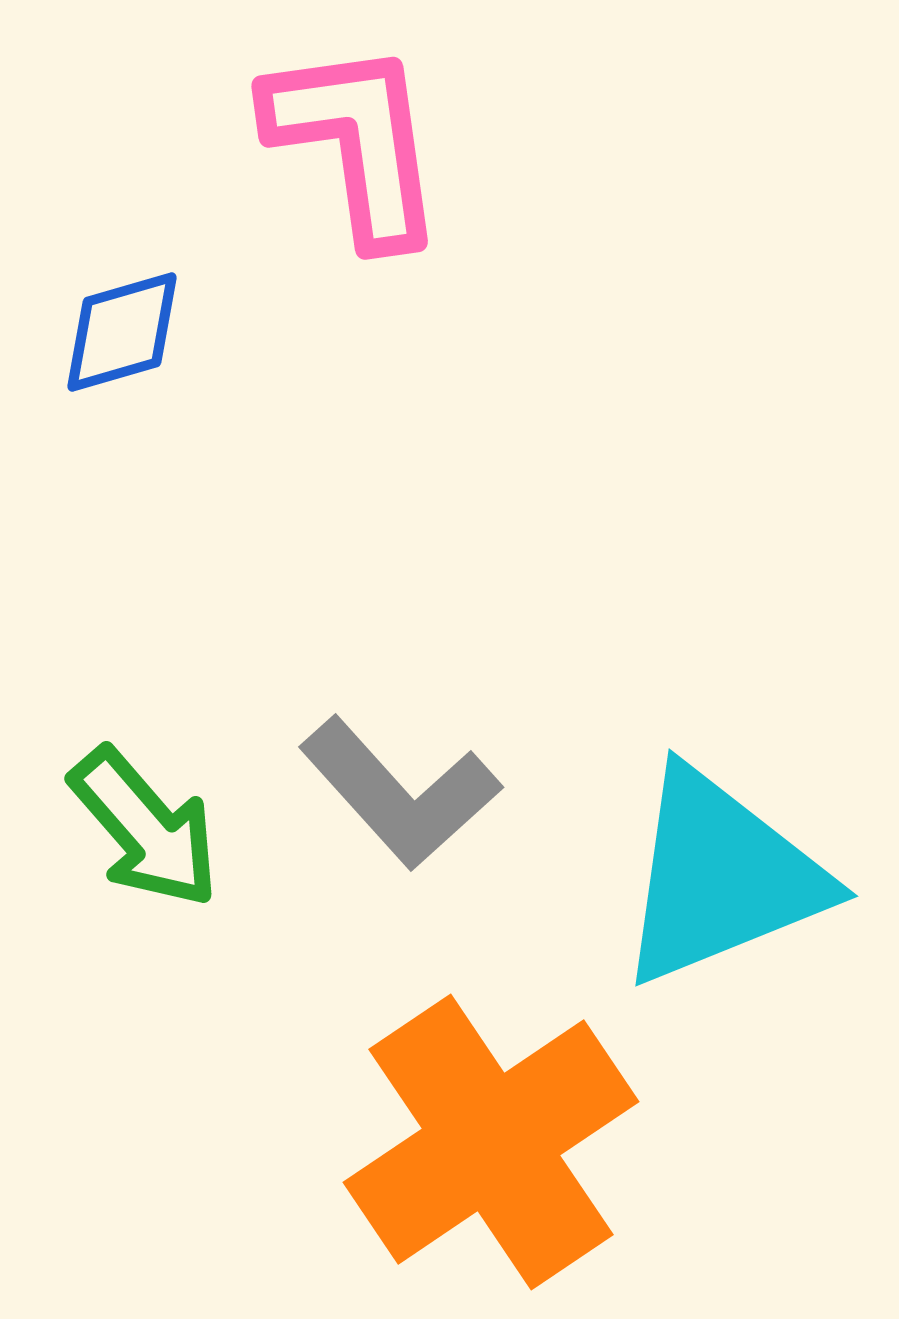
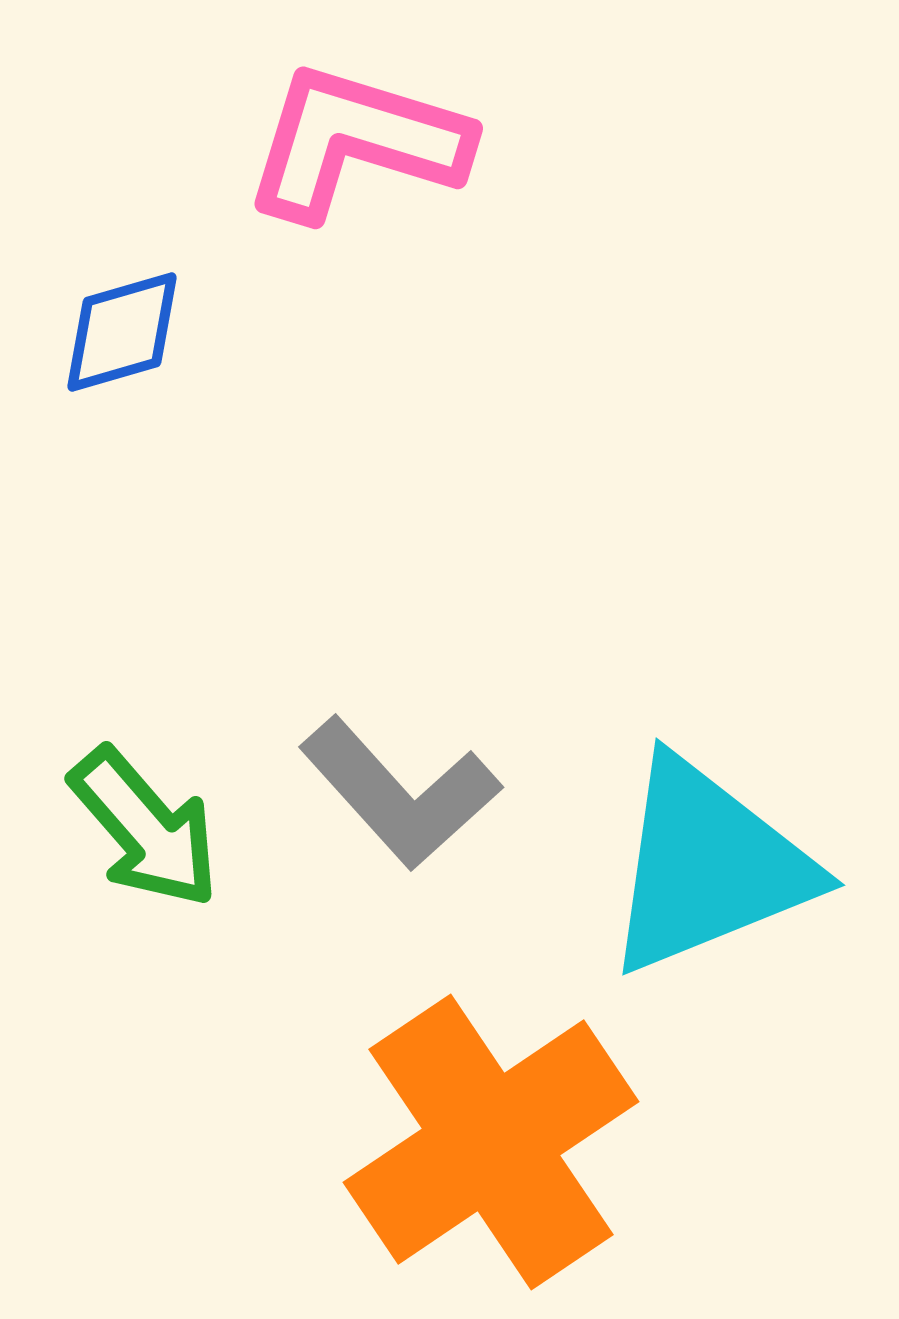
pink L-shape: rotated 65 degrees counterclockwise
cyan triangle: moved 13 px left, 11 px up
